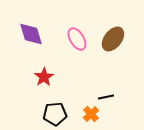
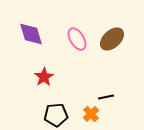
brown ellipse: moved 1 px left; rotated 10 degrees clockwise
black pentagon: moved 1 px right, 1 px down
